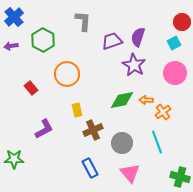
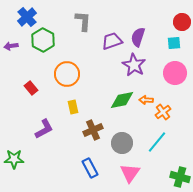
blue cross: moved 13 px right
cyan square: rotated 24 degrees clockwise
yellow rectangle: moved 4 px left, 3 px up
cyan line: rotated 60 degrees clockwise
pink triangle: rotated 15 degrees clockwise
